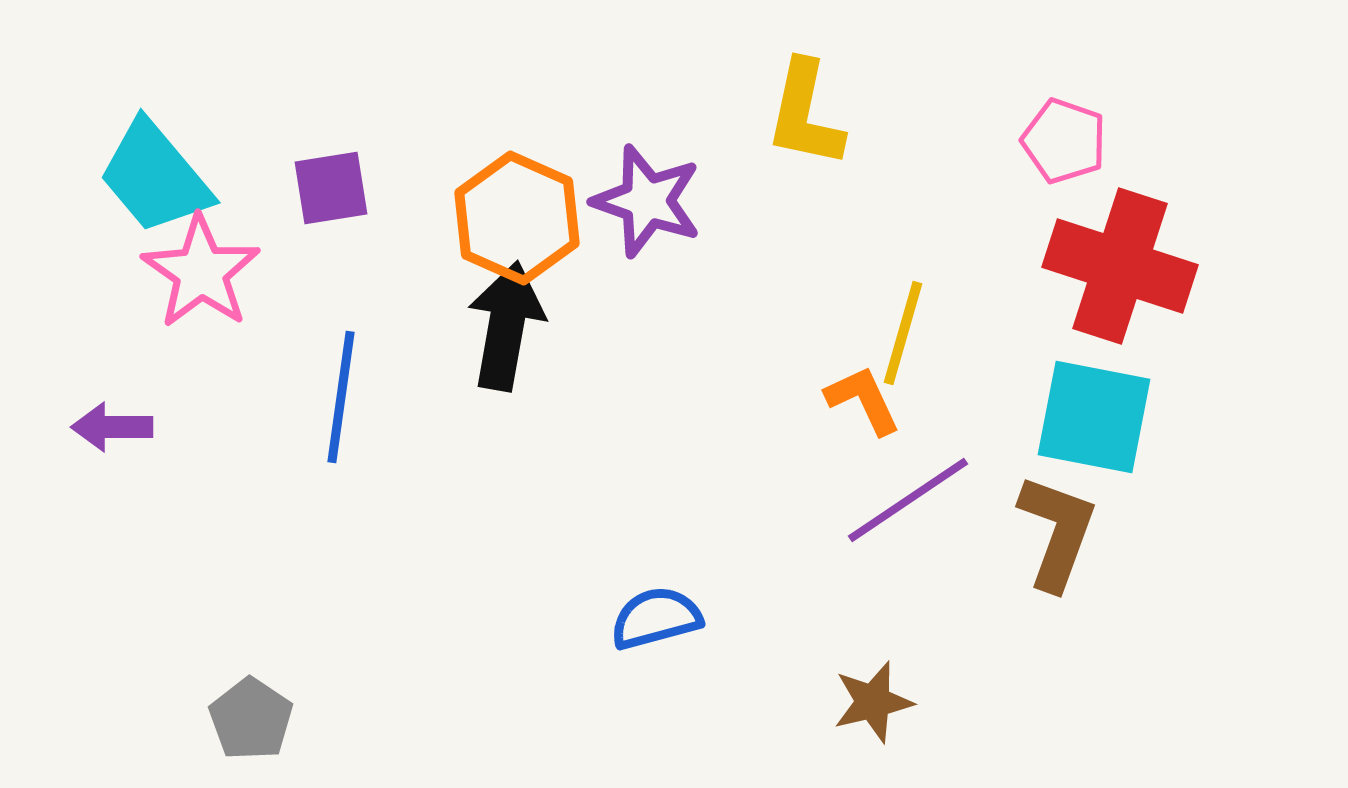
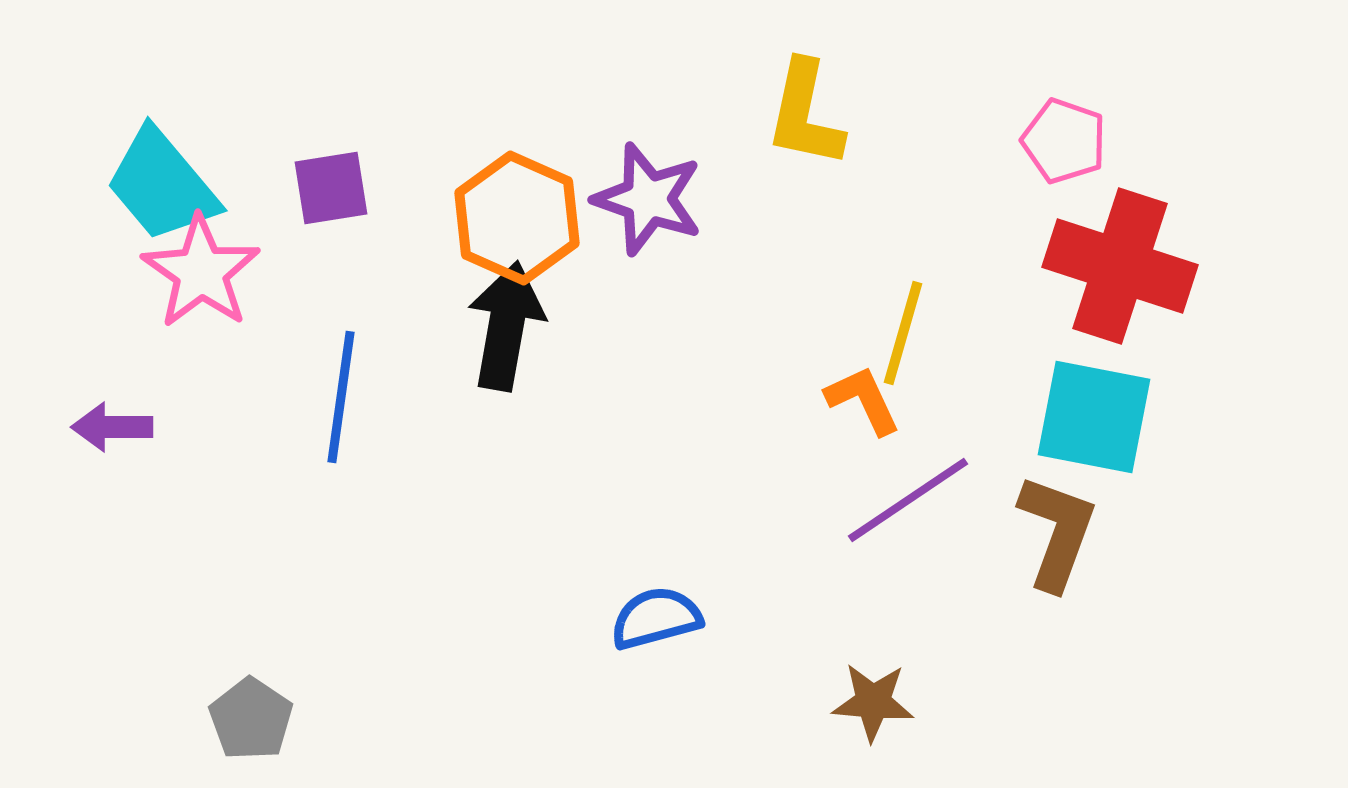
cyan trapezoid: moved 7 px right, 8 px down
purple star: moved 1 px right, 2 px up
brown star: rotated 18 degrees clockwise
